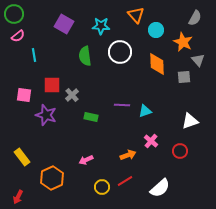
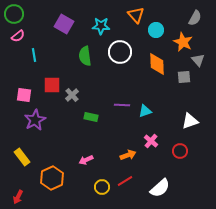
purple star: moved 11 px left, 5 px down; rotated 25 degrees clockwise
